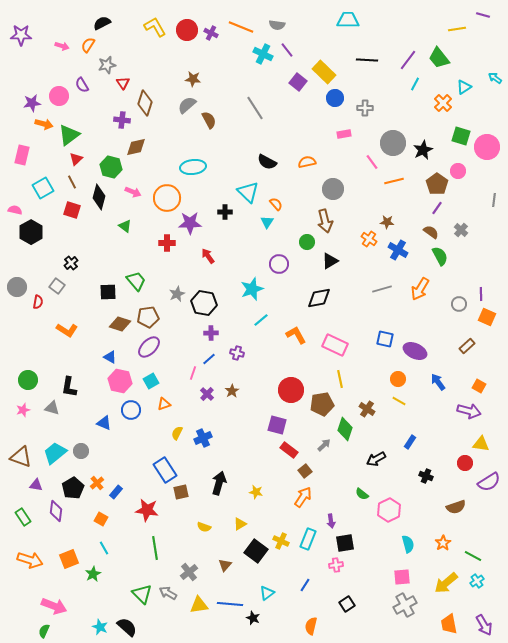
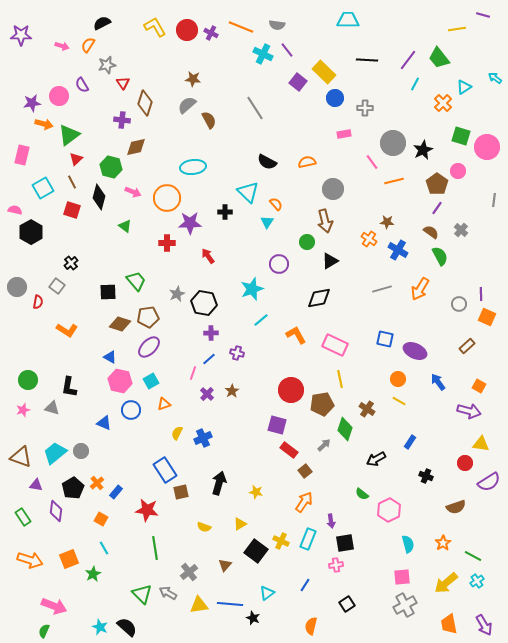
orange arrow at (303, 497): moved 1 px right, 5 px down
